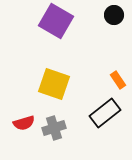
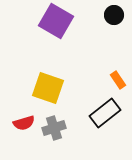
yellow square: moved 6 px left, 4 px down
